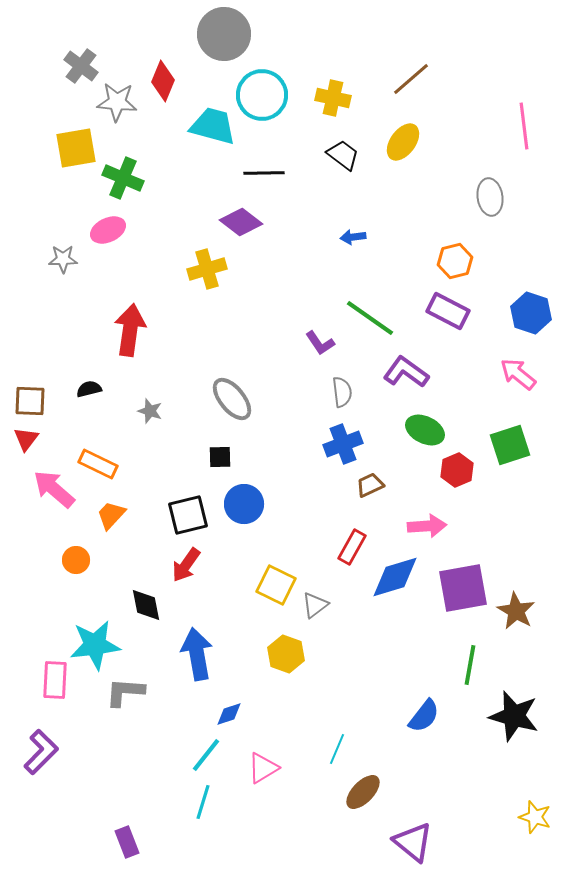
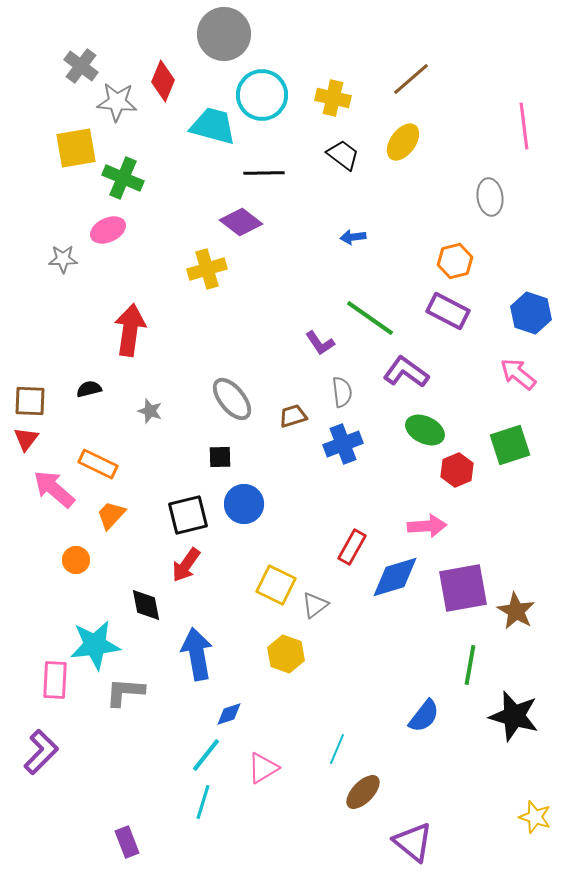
brown trapezoid at (370, 485): moved 77 px left, 69 px up; rotated 8 degrees clockwise
